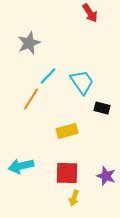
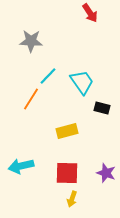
gray star: moved 2 px right, 2 px up; rotated 25 degrees clockwise
purple star: moved 3 px up
yellow arrow: moved 2 px left, 1 px down
